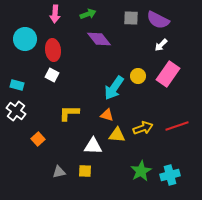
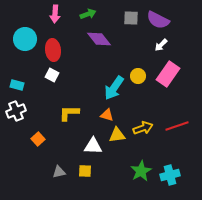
white cross: rotated 30 degrees clockwise
yellow triangle: rotated 12 degrees counterclockwise
